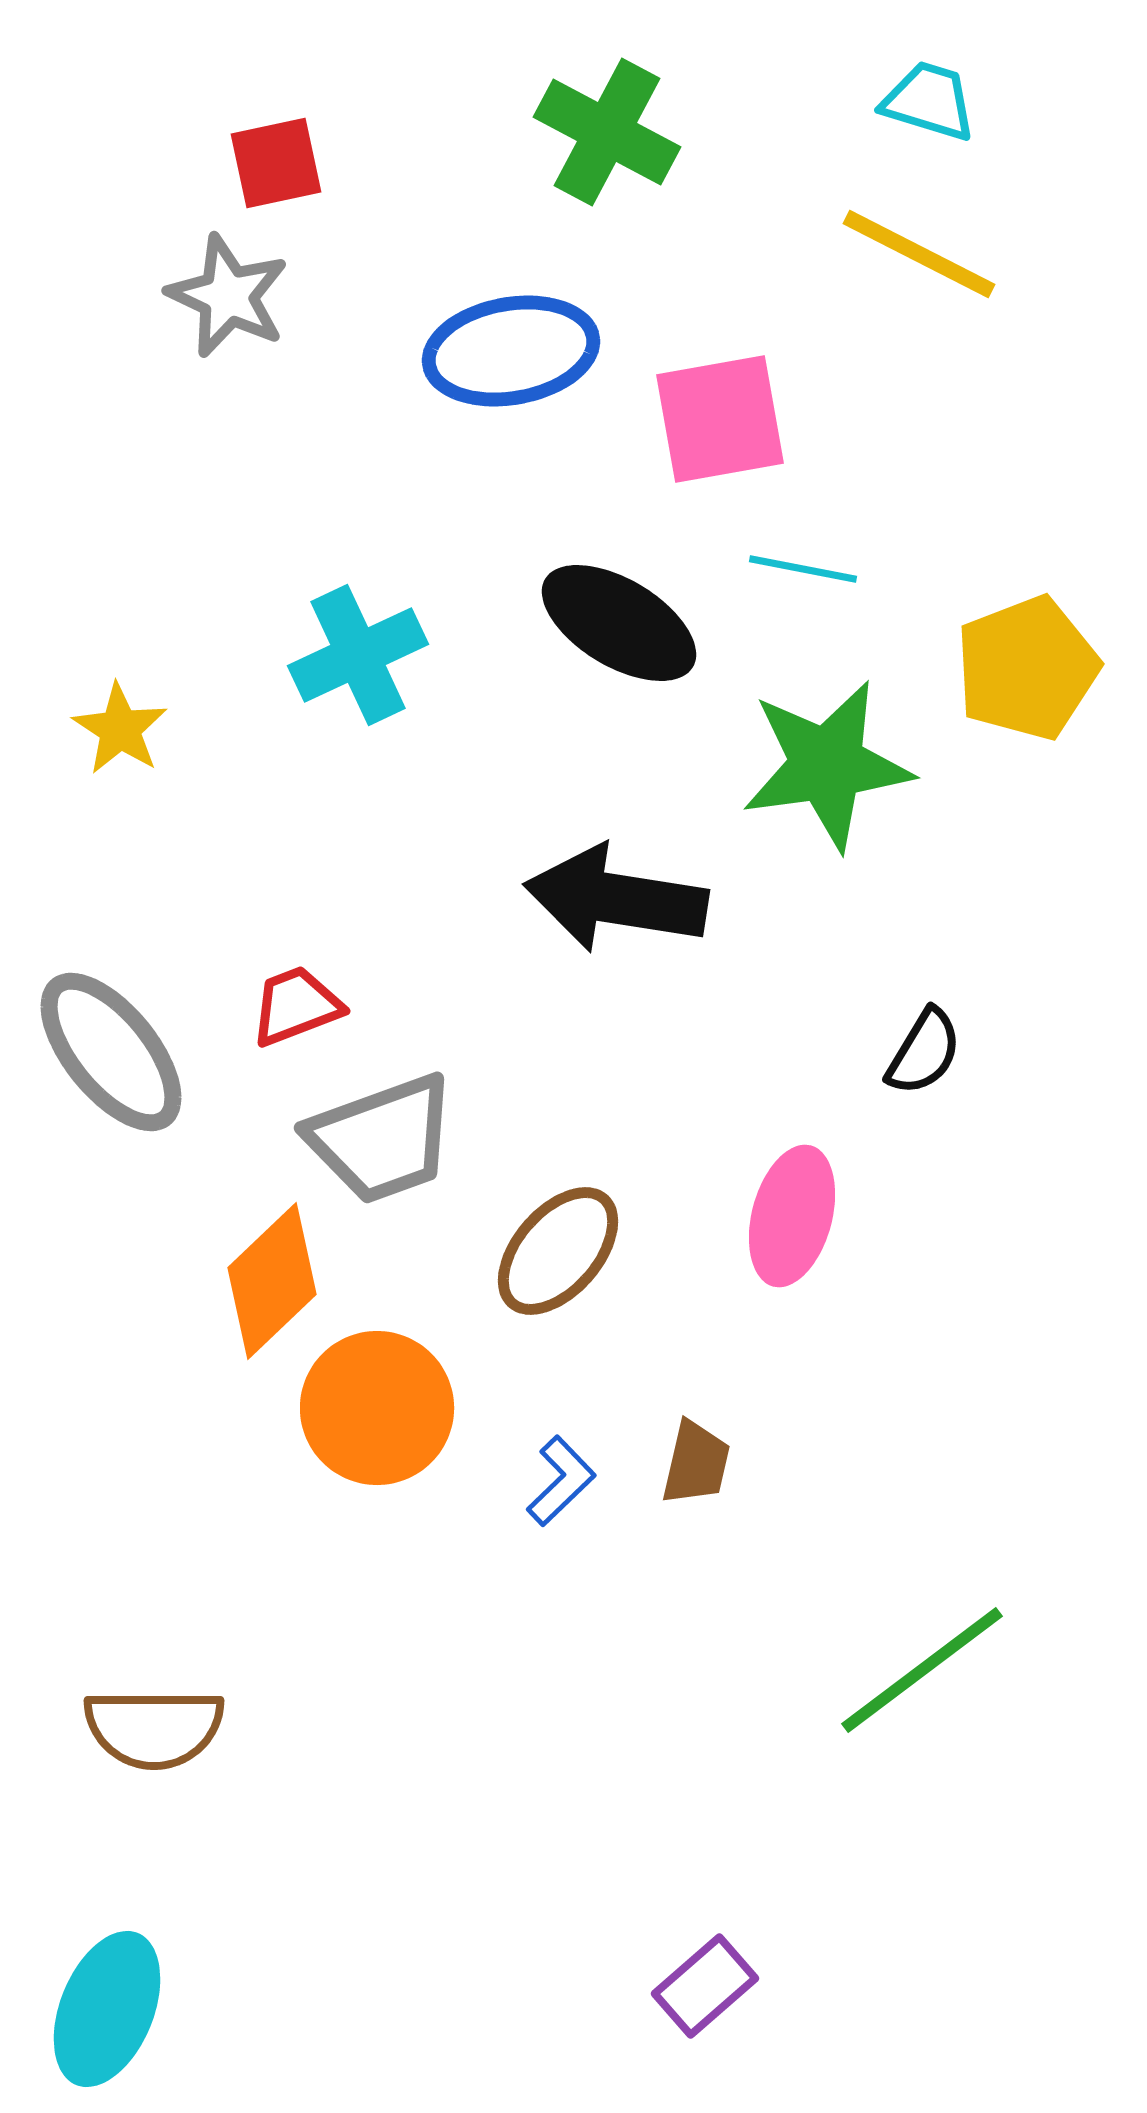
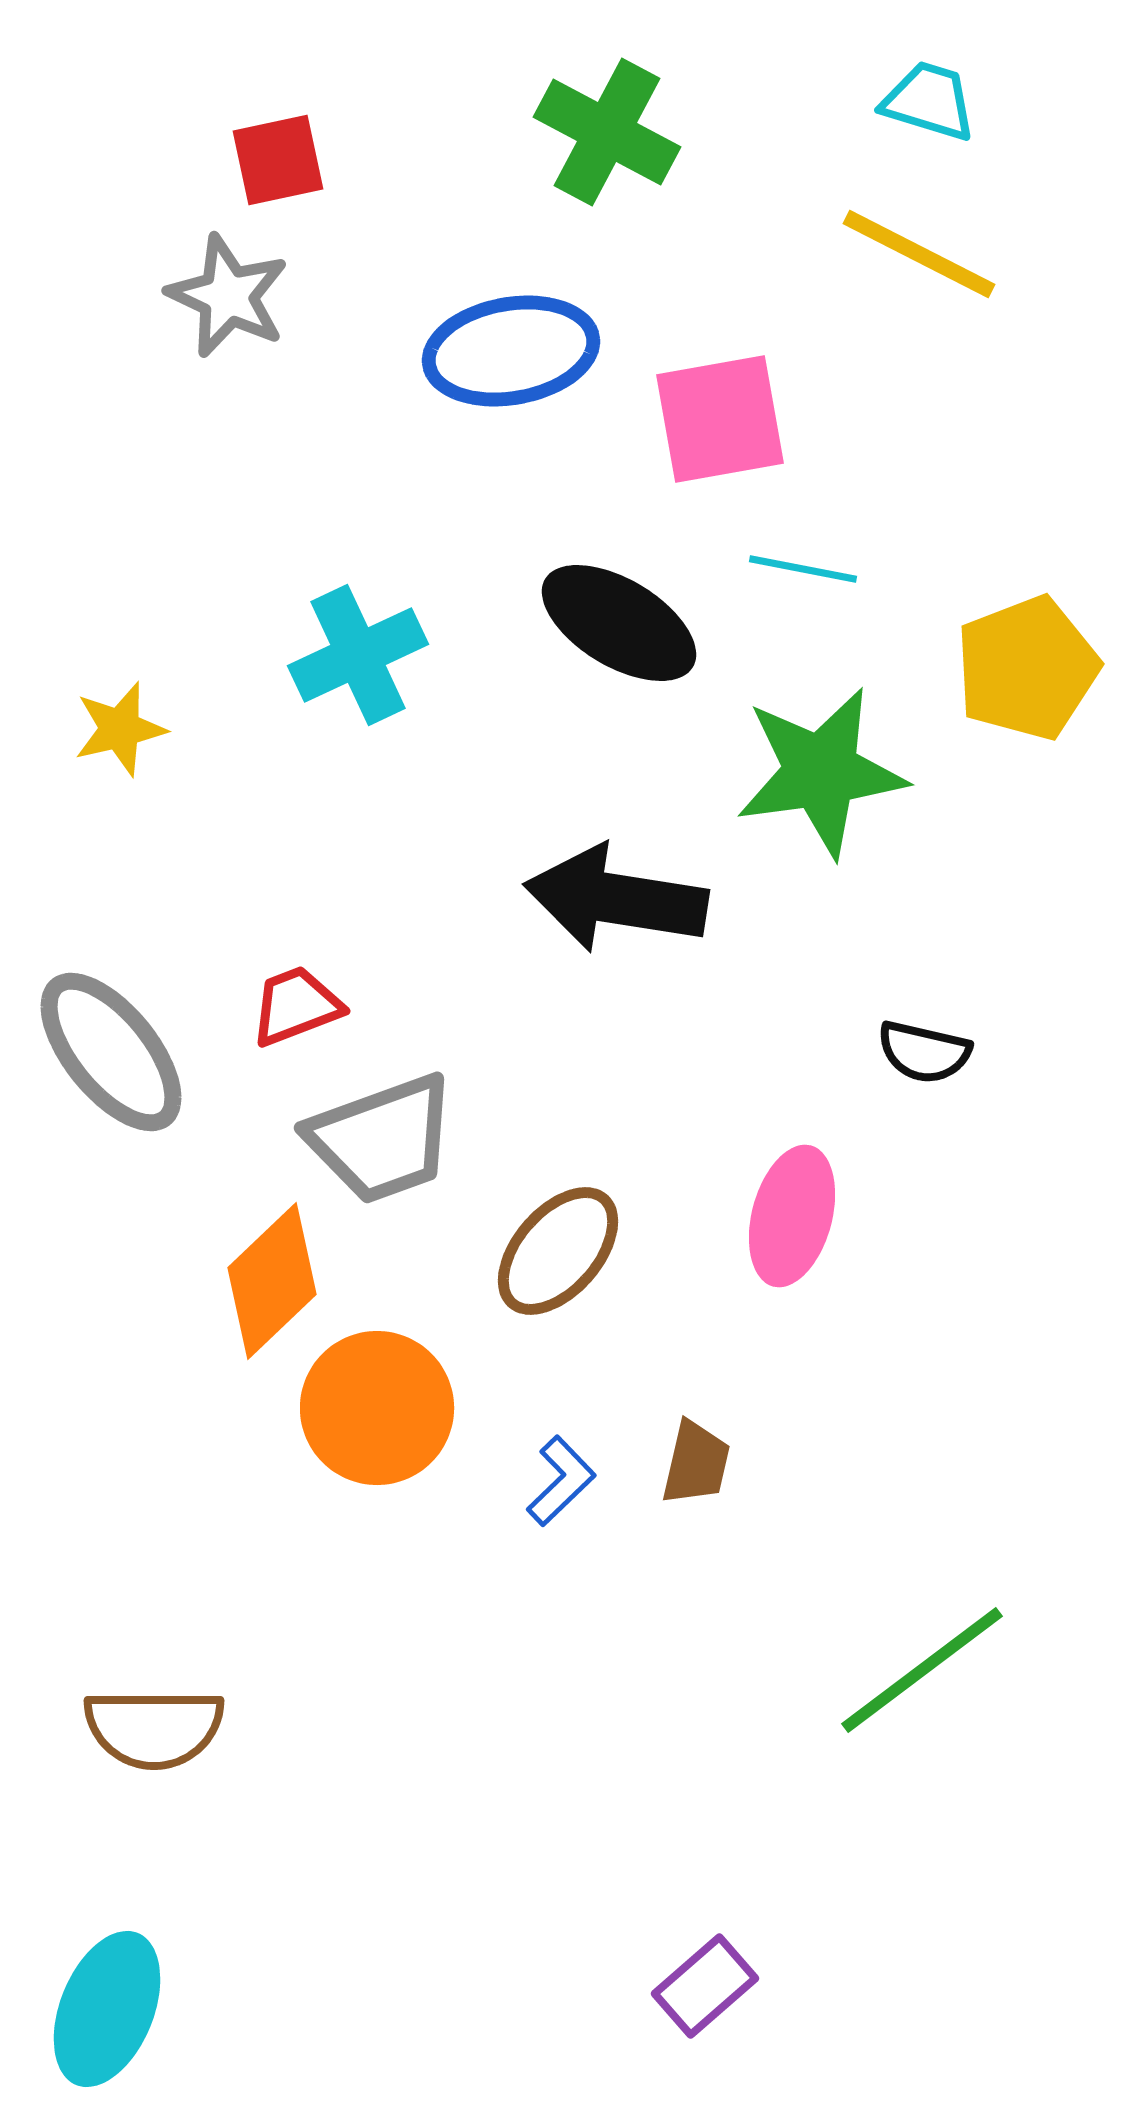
red square: moved 2 px right, 3 px up
yellow star: rotated 26 degrees clockwise
green star: moved 6 px left, 7 px down
black semicircle: rotated 72 degrees clockwise
